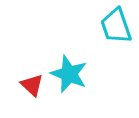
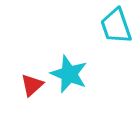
red triangle: rotated 35 degrees clockwise
